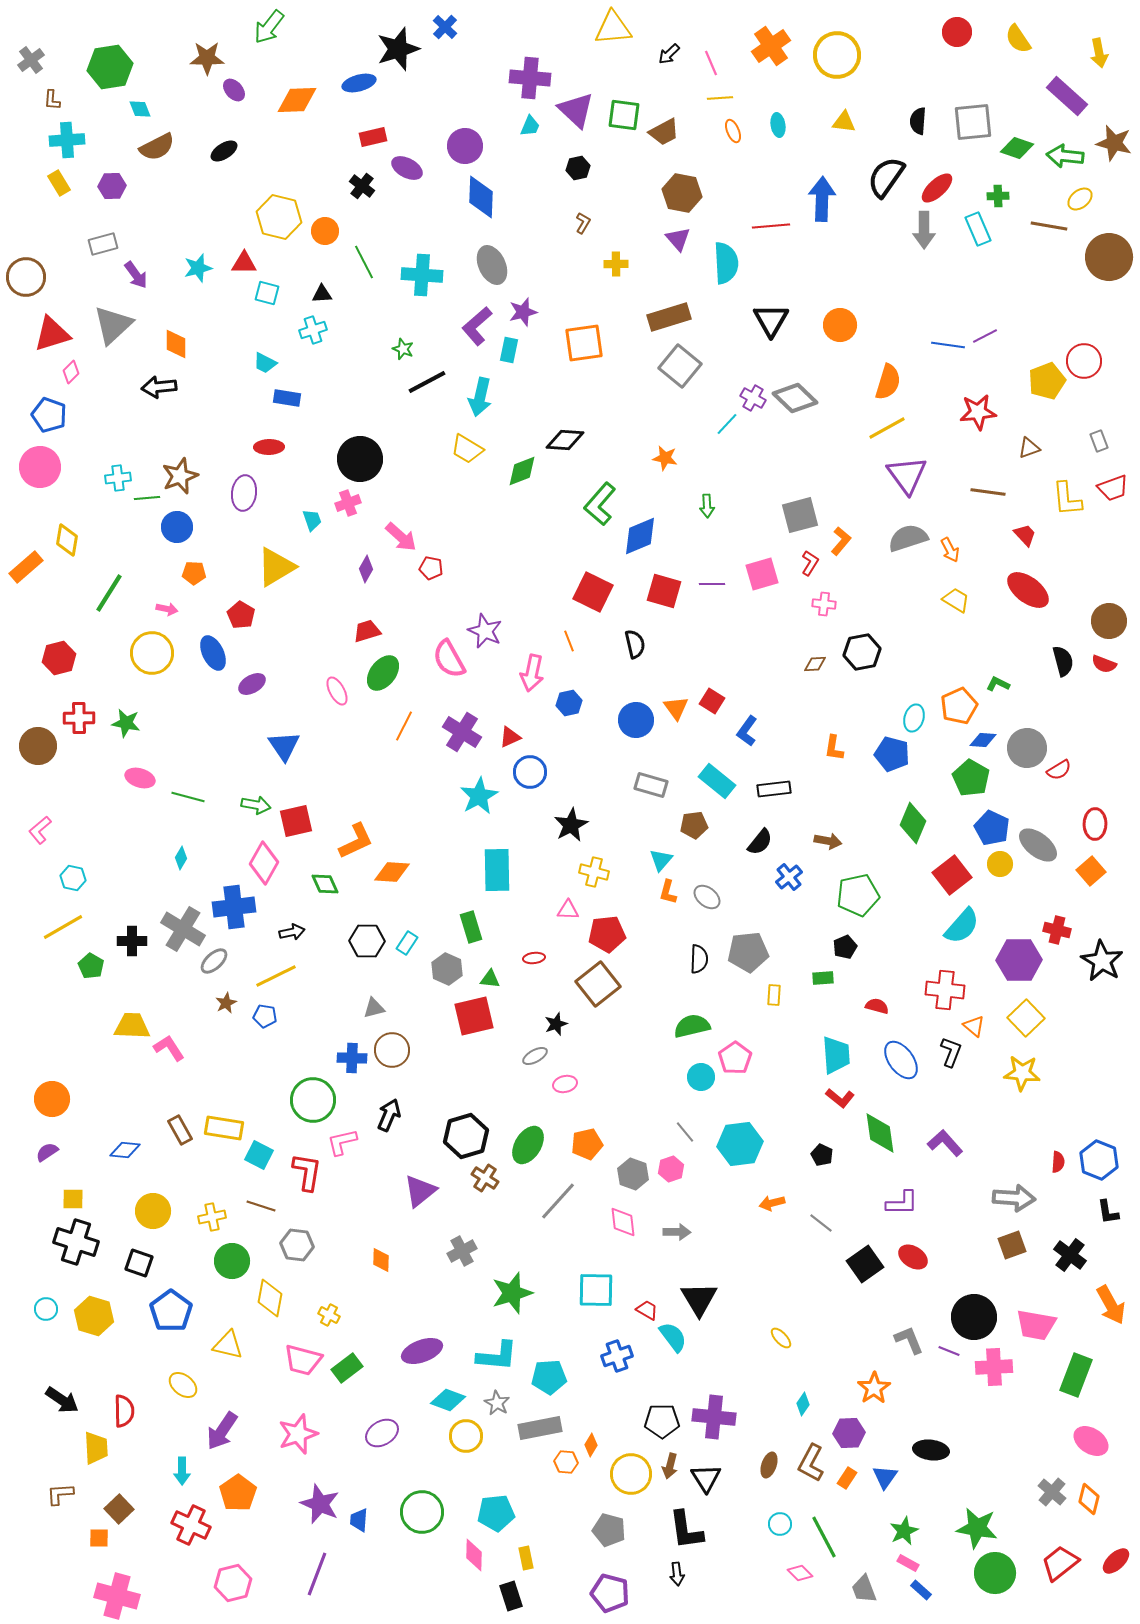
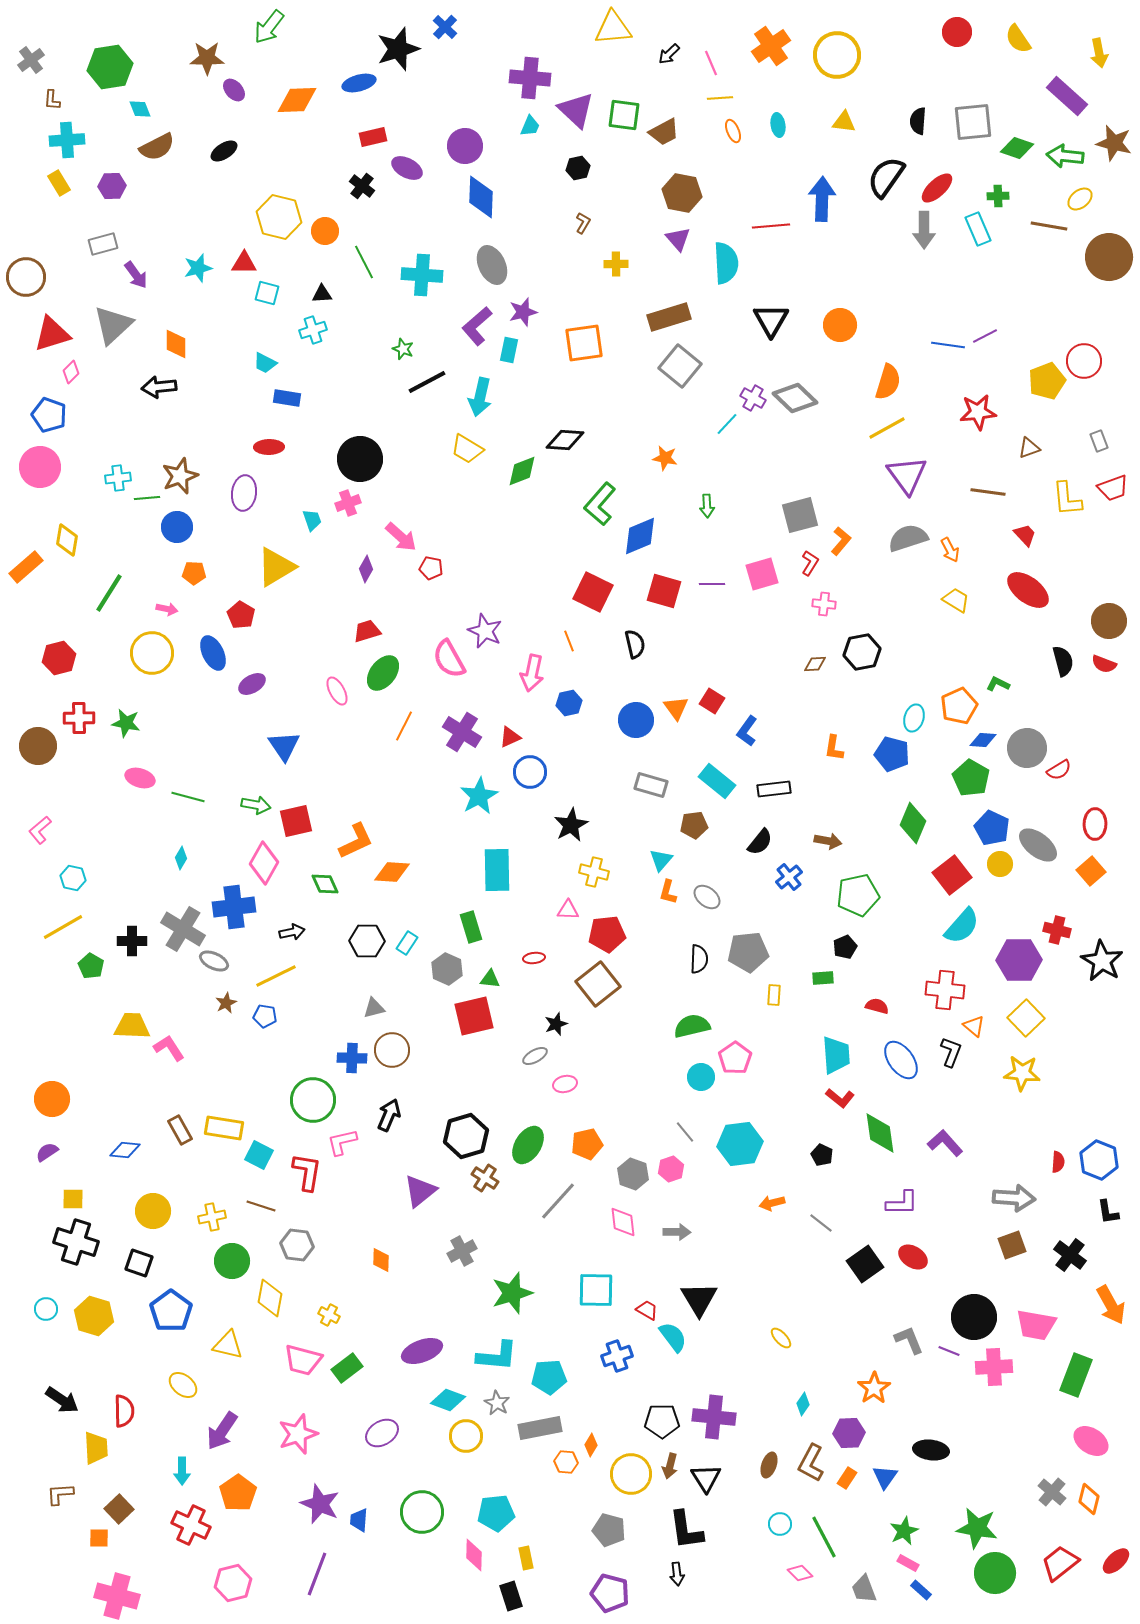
gray ellipse at (214, 961): rotated 68 degrees clockwise
